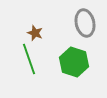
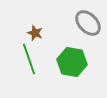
gray ellipse: moved 3 px right; rotated 32 degrees counterclockwise
green hexagon: moved 2 px left; rotated 8 degrees counterclockwise
